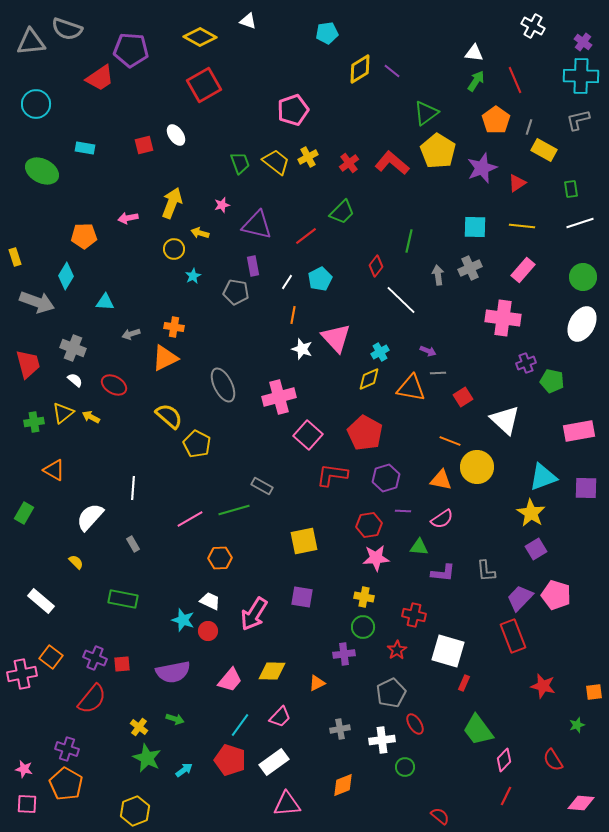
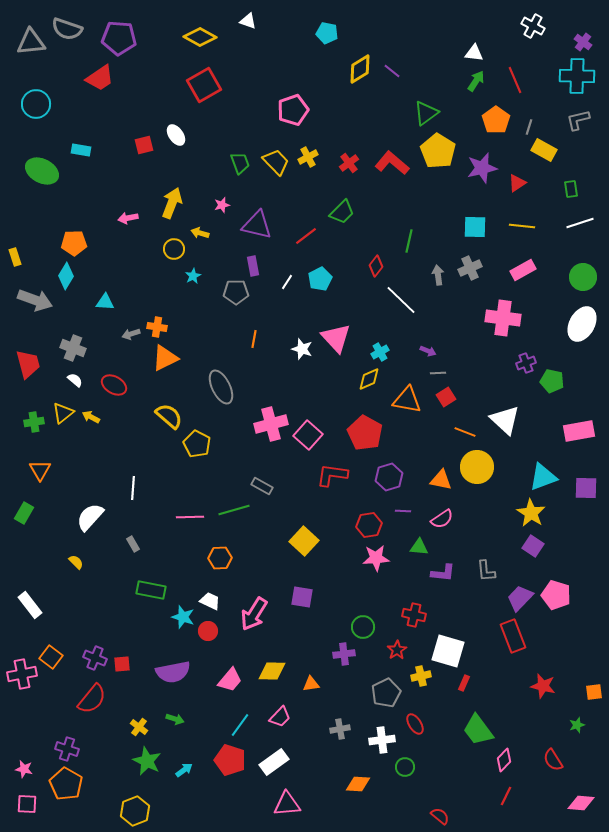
cyan pentagon at (327, 33): rotated 20 degrees clockwise
purple pentagon at (131, 50): moved 12 px left, 12 px up
cyan cross at (581, 76): moved 4 px left
cyan rectangle at (85, 148): moved 4 px left, 2 px down
yellow trapezoid at (276, 162): rotated 8 degrees clockwise
purple star at (482, 168): rotated 8 degrees clockwise
orange pentagon at (84, 236): moved 10 px left, 7 px down
pink rectangle at (523, 270): rotated 20 degrees clockwise
gray pentagon at (236, 292): rotated 10 degrees counterclockwise
gray arrow at (37, 302): moved 2 px left, 2 px up
orange line at (293, 315): moved 39 px left, 24 px down
orange cross at (174, 327): moved 17 px left
gray ellipse at (223, 385): moved 2 px left, 2 px down
orange triangle at (411, 388): moved 4 px left, 12 px down
pink cross at (279, 397): moved 8 px left, 27 px down
red square at (463, 397): moved 17 px left
orange line at (450, 441): moved 15 px right, 9 px up
orange triangle at (54, 470): moved 14 px left; rotated 30 degrees clockwise
purple hexagon at (386, 478): moved 3 px right, 1 px up
pink line at (190, 519): moved 2 px up; rotated 28 degrees clockwise
yellow square at (304, 541): rotated 36 degrees counterclockwise
purple square at (536, 549): moved 3 px left, 3 px up; rotated 25 degrees counterclockwise
yellow cross at (364, 597): moved 57 px right, 79 px down; rotated 24 degrees counterclockwise
green rectangle at (123, 599): moved 28 px right, 9 px up
white rectangle at (41, 601): moved 11 px left, 4 px down; rotated 12 degrees clockwise
cyan star at (183, 620): moved 3 px up
orange triangle at (317, 683): moved 6 px left, 1 px down; rotated 18 degrees clockwise
gray pentagon at (391, 693): moved 5 px left
green star at (147, 758): moved 3 px down
orange diamond at (343, 785): moved 15 px right, 1 px up; rotated 25 degrees clockwise
